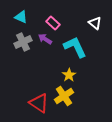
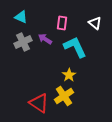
pink rectangle: moved 9 px right; rotated 56 degrees clockwise
